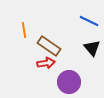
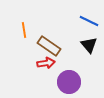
black triangle: moved 3 px left, 3 px up
